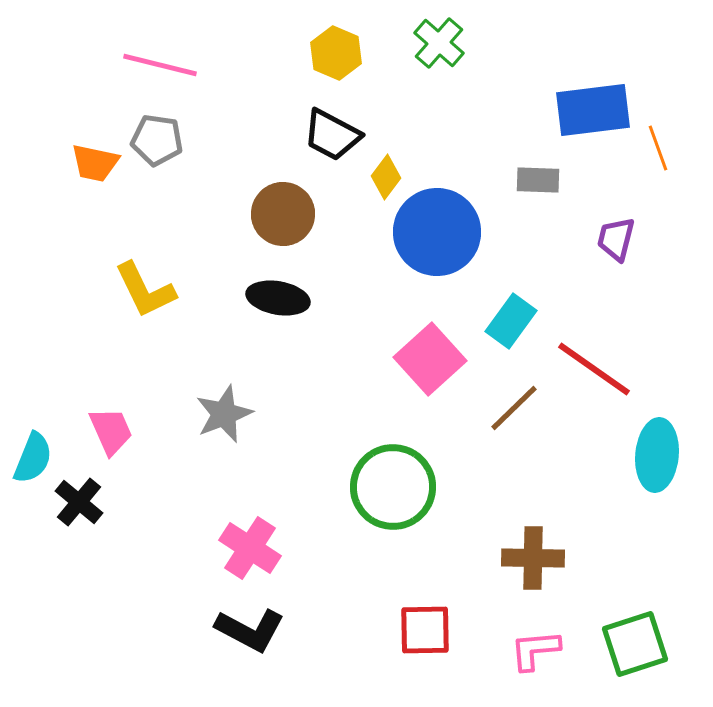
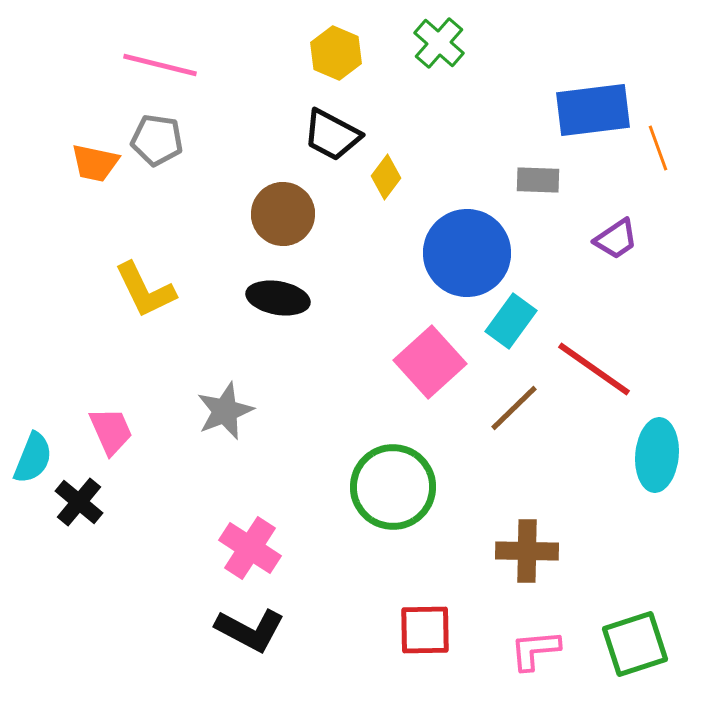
blue circle: moved 30 px right, 21 px down
purple trapezoid: rotated 138 degrees counterclockwise
pink square: moved 3 px down
gray star: moved 1 px right, 3 px up
brown cross: moved 6 px left, 7 px up
